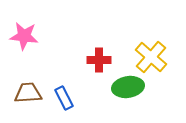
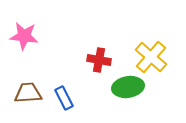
red cross: rotated 10 degrees clockwise
